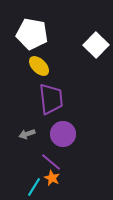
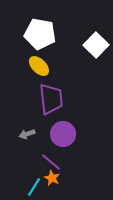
white pentagon: moved 8 px right
